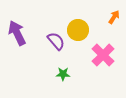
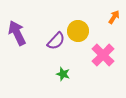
yellow circle: moved 1 px down
purple semicircle: rotated 84 degrees clockwise
green star: rotated 16 degrees clockwise
